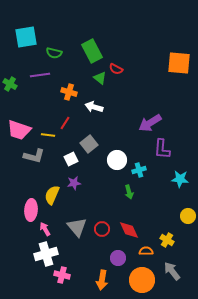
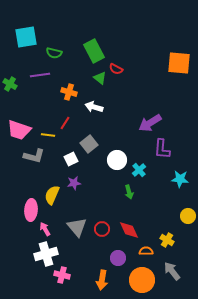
green rectangle: moved 2 px right
cyan cross: rotated 24 degrees counterclockwise
